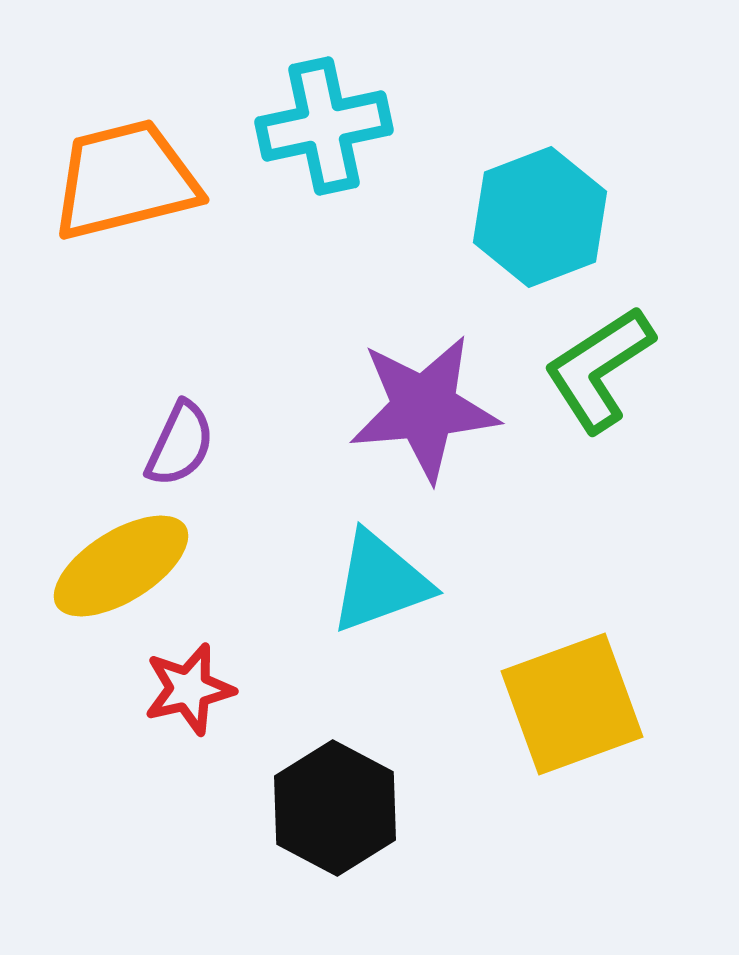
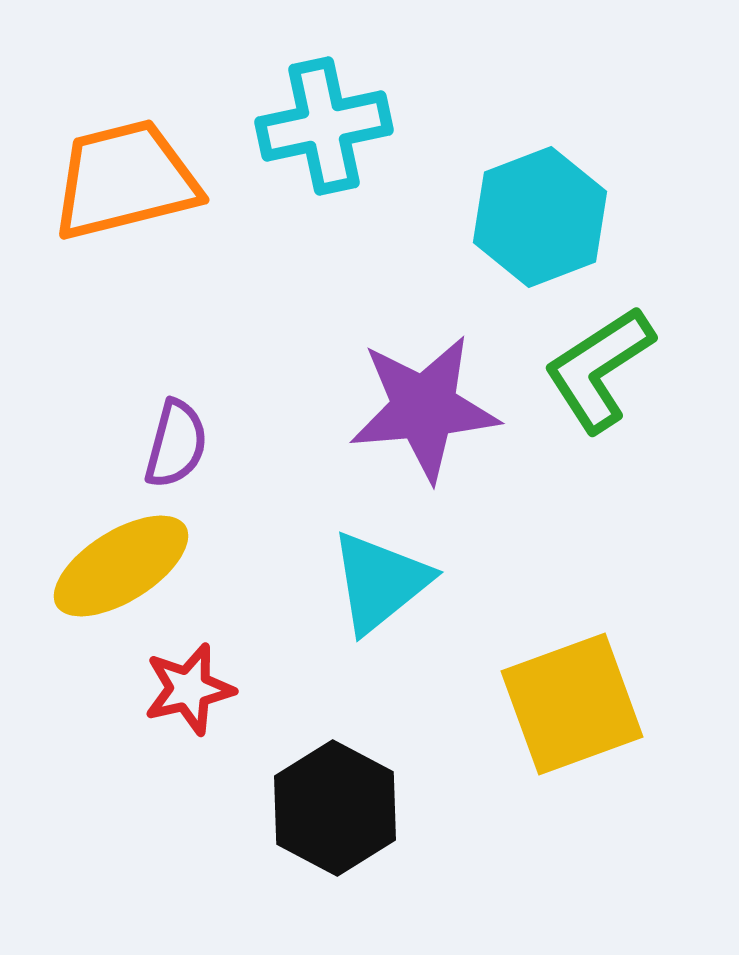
purple semicircle: moved 4 px left; rotated 10 degrees counterclockwise
cyan triangle: rotated 19 degrees counterclockwise
